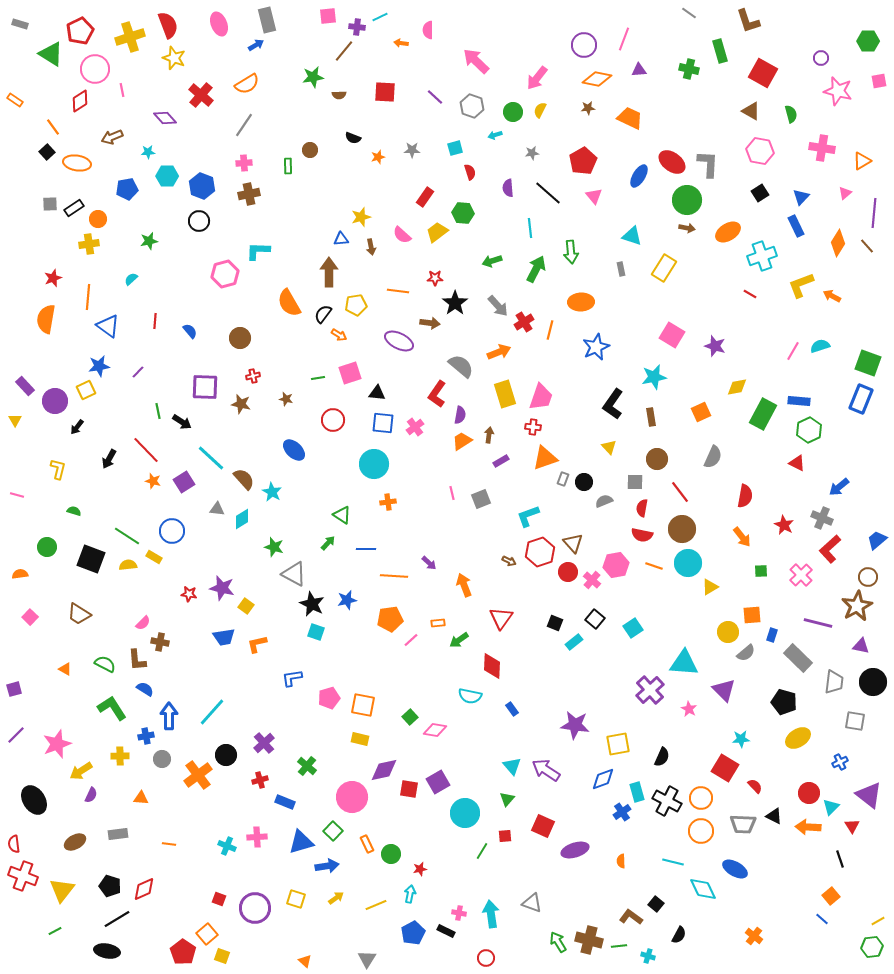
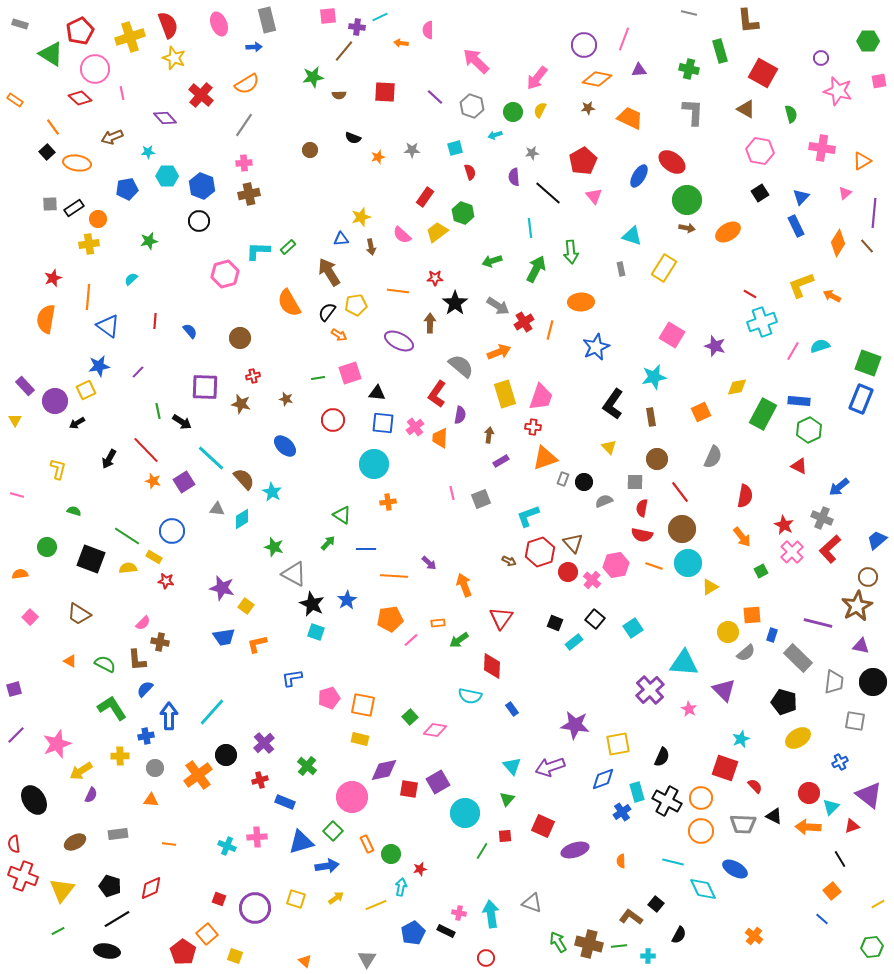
gray line at (689, 13): rotated 21 degrees counterclockwise
brown L-shape at (748, 21): rotated 12 degrees clockwise
blue arrow at (256, 45): moved 2 px left, 2 px down; rotated 28 degrees clockwise
pink line at (122, 90): moved 3 px down
red diamond at (80, 101): moved 3 px up; rotated 75 degrees clockwise
brown triangle at (751, 111): moved 5 px left, 2 px up
gray L-shape at (708, 164): moved 15 px left, 52 px up
green rectangle at (288, 166): moved 81 px down; rotated 49 degrees clockwise
purple semicircle at (508, 188): moved 6 px right, 11 px up
green hexagon at (463, 213): rotated 15 degrees clockwise
cyan cross at (762, 256): moved 66 px down
brown arrow at (329, 272): rotated 32 degrees counterclockwise
gray arrow at (498, 306): rotated 15 degrees counterclockwise
black semicircle at (323, 314): moved 4 px right, 2 px up
brown arrow at (430, 323): rotated 96 degrees counterclockwise
black arrow at (77, 427): moved 4 px up; rotated 21 degrees clockwise
orange trapezoid at (462, 441): moved 22 px left, 3 px up; rotated 55 degrees counterclockwise
blue ellipse at (294, 450): moved 9 px left, 4 px up
red triangle at (797, 463): moved 2 px right, 3 px down
yellow semicircle at (128, 565): moved 3 px down
green square at (761, 571): rotated 24 degrees counterclockwise
pink cross at (801, 575): moved 9 px left, 23 px up
red star at (189, 594): moved 23 px left, 13 px up
blue star at (347, 600): rotated 18 degrees counterclockwise
orange triangle at (65, 669): moved 5 px right, 8 px up
blue semicircle at (145, 689): rotated 78 degrees counterclockwise
cyan star at (741, 739): rotated 18 degrees counterclockwise
gray circle at (162, 759): moved 7 px left, 9 px down
red square at (725, 768): rotated 12 degrees counterclockwise
purple arrow at (546, 770): moved 4 px right, 3 px up; rotated 52 degrees counterclockwise
orange triangle at (141, 798): moved 10 px right, 2 px down
red triangle at (852, 826): rotated 42 degrees clockwise
black line at (840, 859): rotated 12 degrees counterclockwise
red diamond at (144, 889): moved 7 px right, 1 px up
cyan arrow at (410, 894): moved 9 px left, 7 px up
orange square at (831, 896): moved 1 px right, 5 px up
yellow line at (878, 921): moved 17 px up
green line at (55, 931): moved 3 px right
brown cross at (589, 940): moved 4 px down
yellow square at (222, 956): moved 13 px right
cyan cross at (648, 956): rotated 16 degrees counterclockwise
